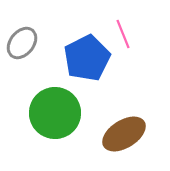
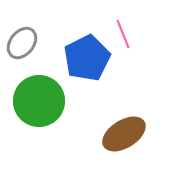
green circle: moved 16 px left, 12 px up
